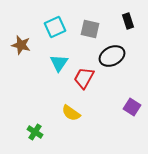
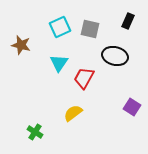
black rectangle: rotated 42 degrees clockwise
cyan square: moved 5 px right
black ellipse: moved 3 px right; rotated 40 degrees clockwise
yellow semicircle: moved 2 px right; rotated 108 degrees clockwise
